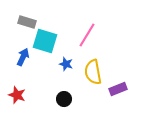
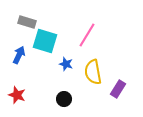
blue arrow: moved 4 px left, 2 px up
purple rectangle: rotated 36 degrees counterclockwise
